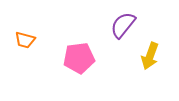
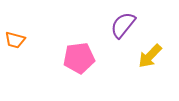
orange trapezoid: moved 10 px left
yellow arrow: rotated 24 degrees clockwise
